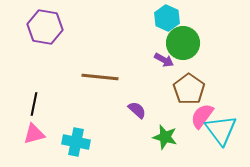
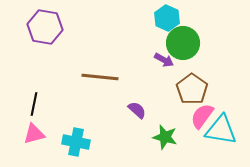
brown pentagon: moved 3 px right
cyan triangle: rotated 44 degrees counterclockwise
